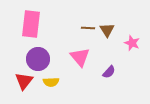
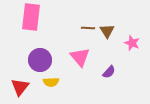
pink rectangle: moved 7 px up
brown triangle: moved 1 px down
purple circle: moved 2 px right, 1 px down
red triangle: moved 4 px left, 6 px down
